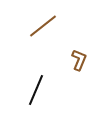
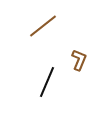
black line: moved 11 px right, 8 px up
